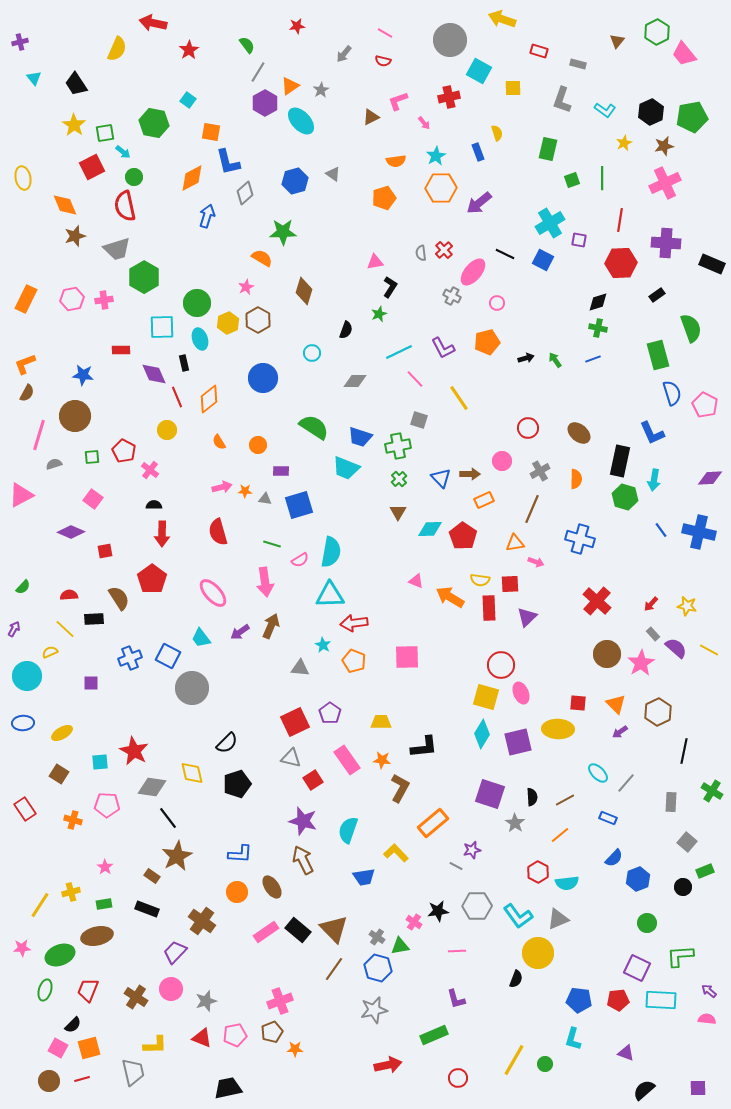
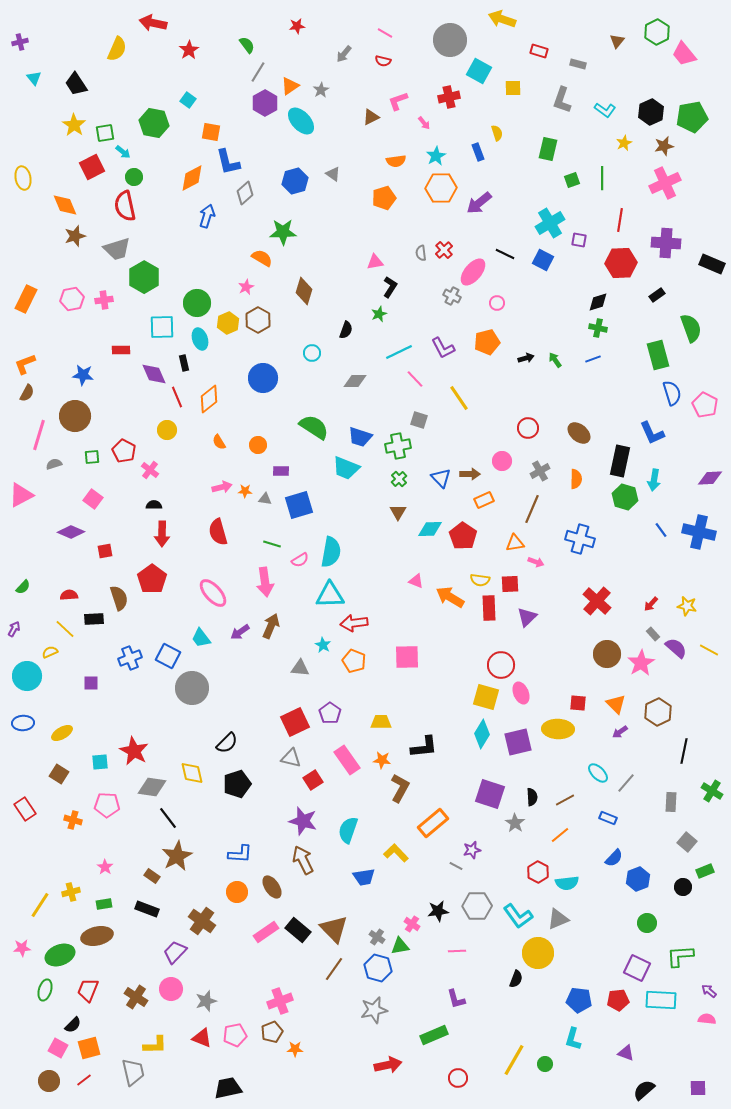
brown semicircle at (119, 598): rotated 15 degrees clockwise
pink cross at (414, 922): moved 2 px left, 2 px down
red line at (82, 1079): moved 2 px right, 1 px down; rotated 21 degrees counterclockwise
